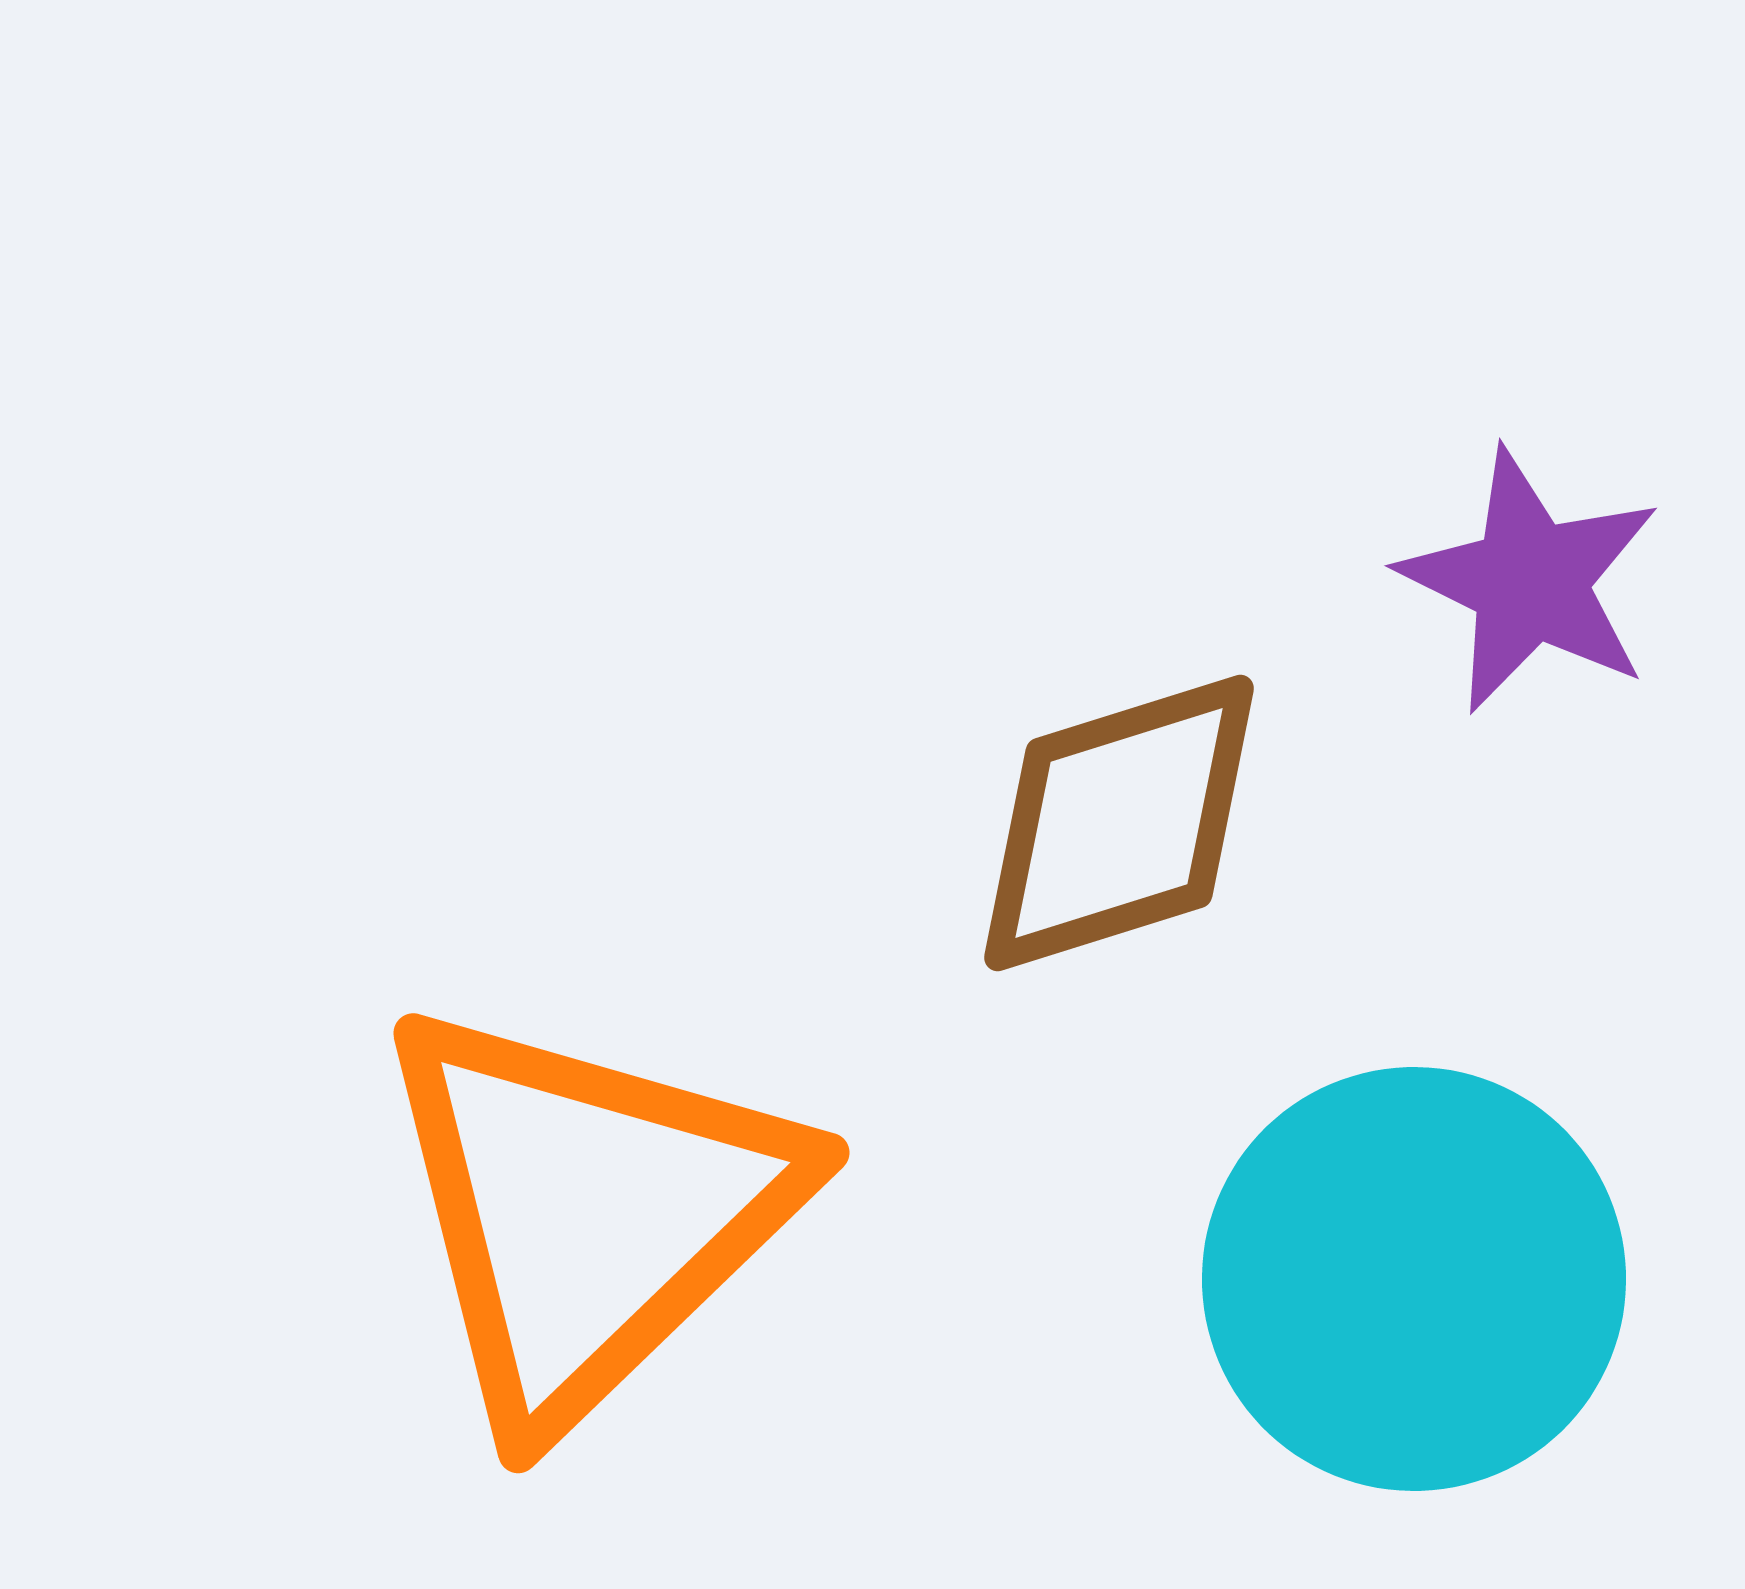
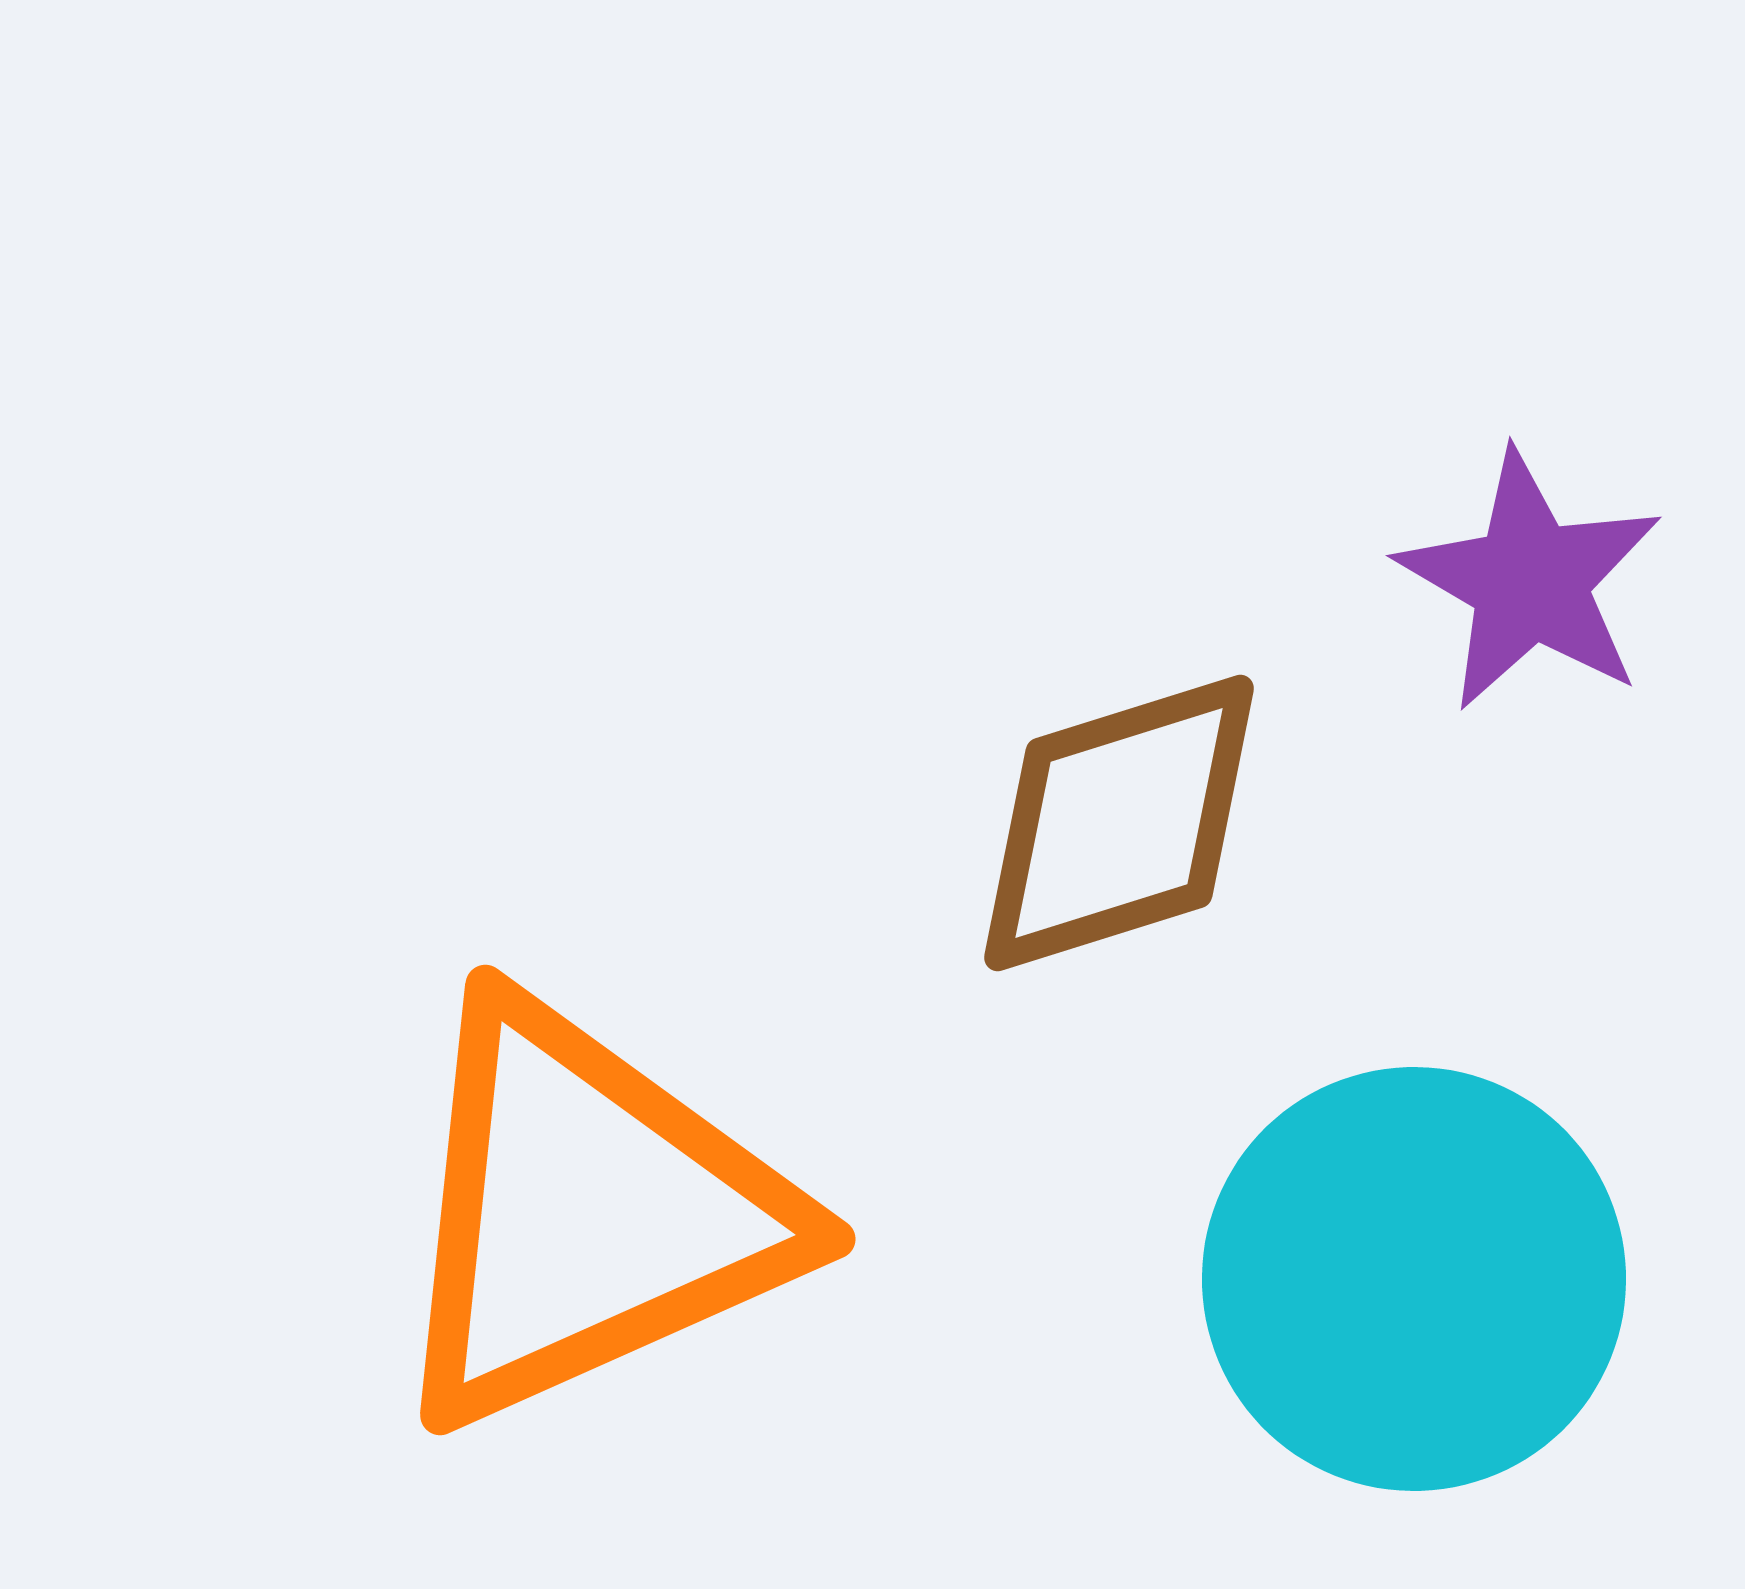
purple star: rotated 4 degrees clockwise
orange triangle: rotated 20 degrees clockwise
